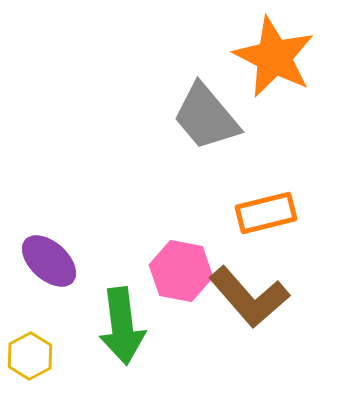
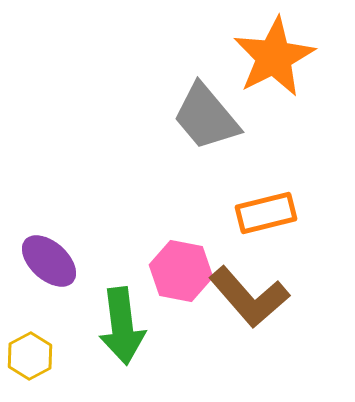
orange star: rotated 18 degrees clockwise
